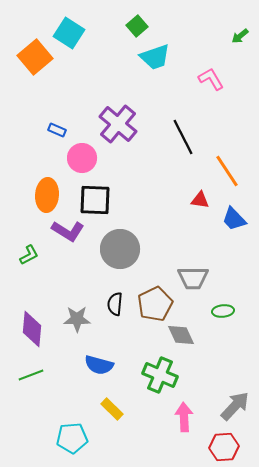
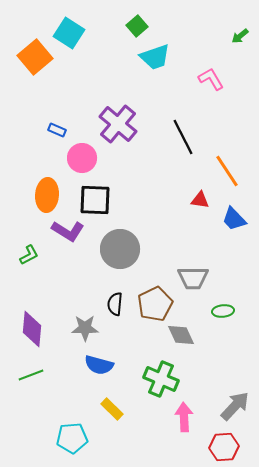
gray star: moved 8 px right, 9 px down
green cross: moved 1 px right, 4 px down
